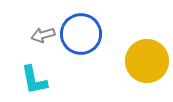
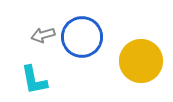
blue circle: moved 1 px right, 3 px down
yellow circle: moved 6 px left
